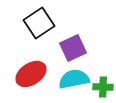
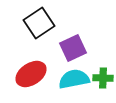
green cross: moved 9 px up
